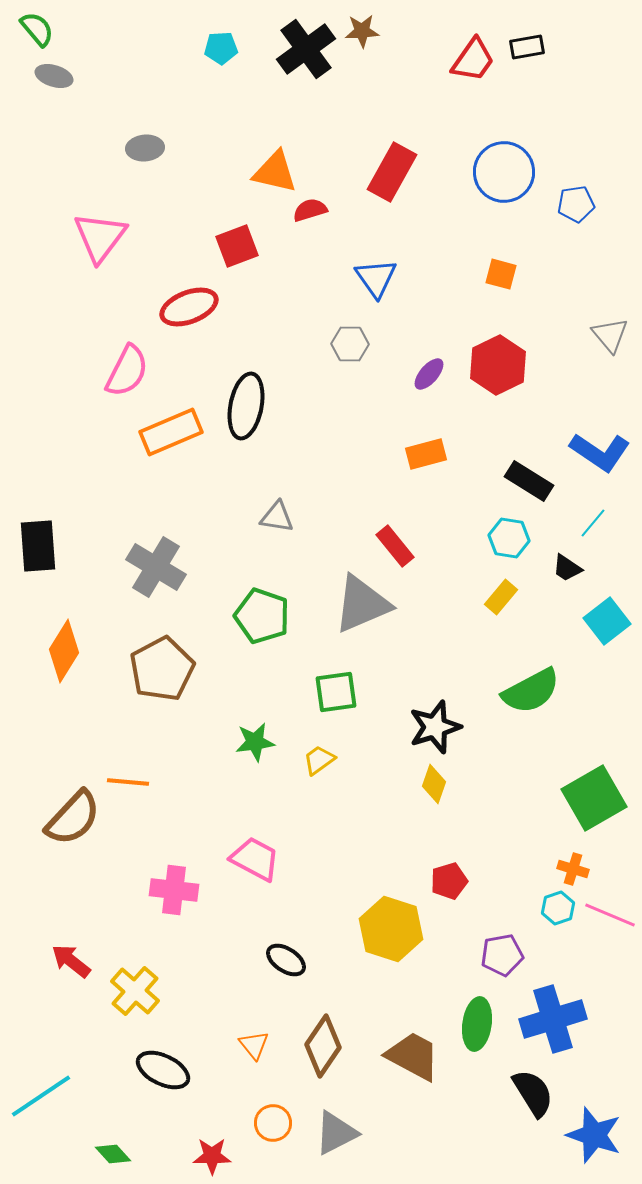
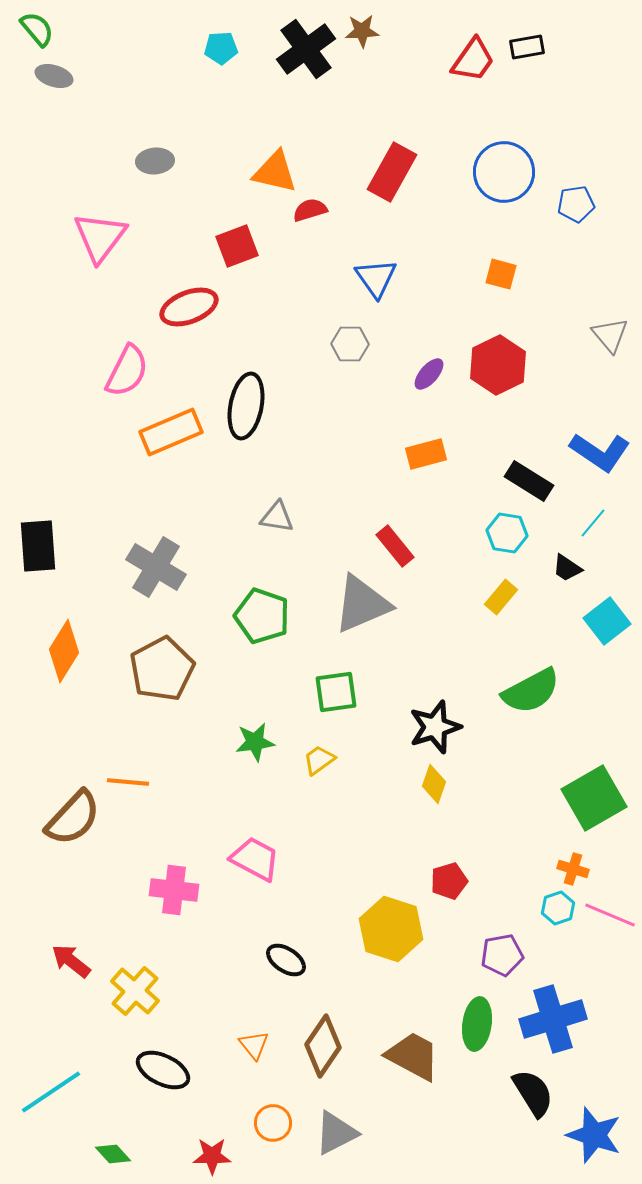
gray ellipse at (145, 148): moved 10 px right, 13 px down
cyan hexagon at (509, 538): moved 2 px left, 5 px up
cyan line at (41, 1096): moved 10 px right, 4 px up
